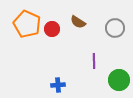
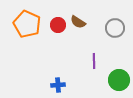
red circle: moved 6 px right, 4 px up
